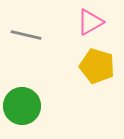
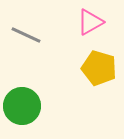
gray line: rotated 12 degrees clockwise
yellow pentagon: moved 2 px right, 2 px down
